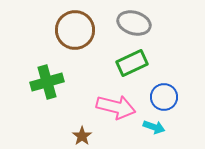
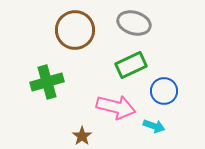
green rectangle: moved 1 px left, 2 px down
blue circle: moved 6 px up
cyan arrow: moved 1 px up
